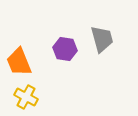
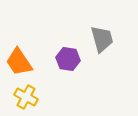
purple hexagon: moved 3 px right, 10 px down
orange trapezoid: rotated 12 degrees counterclockwise
